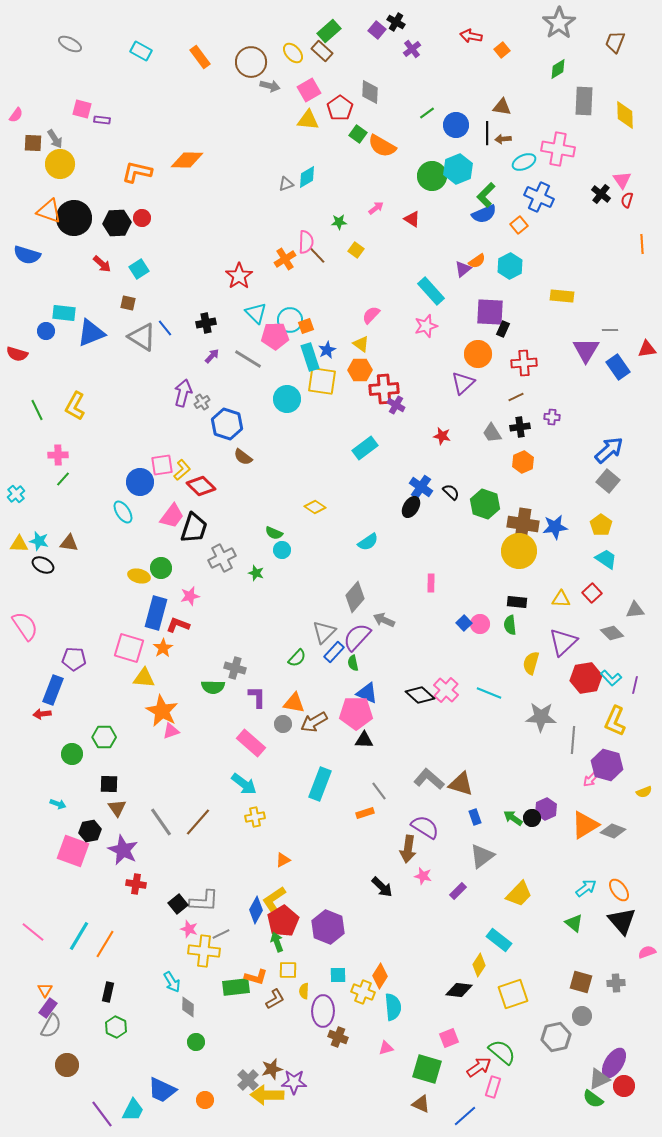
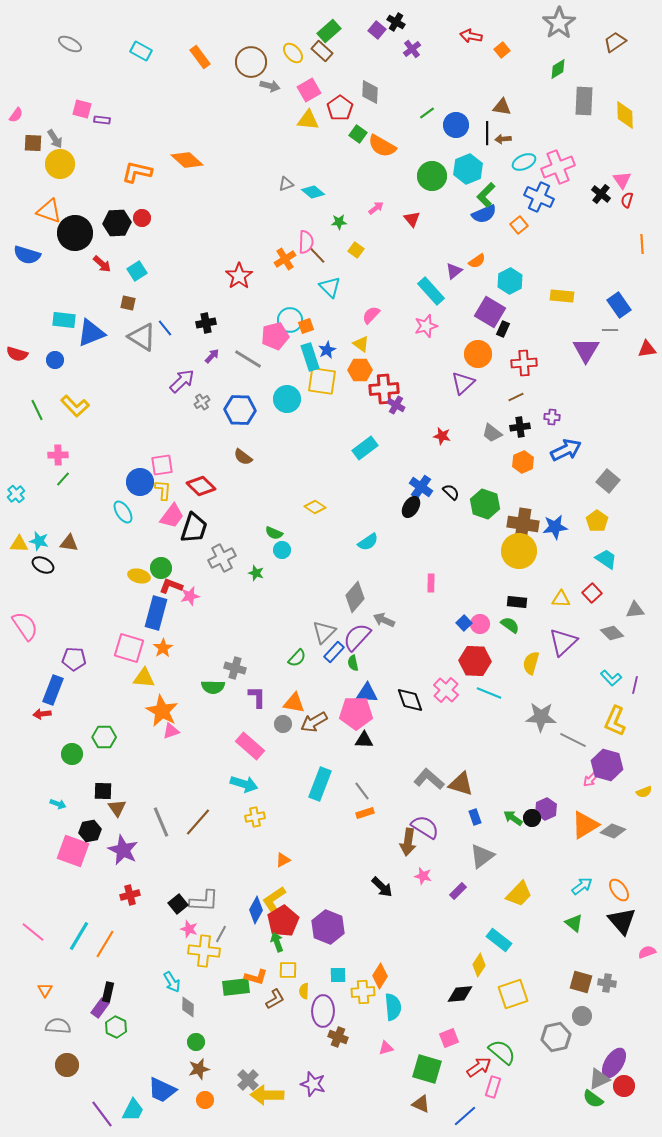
brown trapezoid at (615, 42): rotated 35 degrees clockwise
pink cross at (558, 149): moved 18 px down; rotated 32 degrees counterclockwise
orange diamond at (187, 160): rotated 40 degrees clockwise
cyan hexagon at (458, 169): moved 10 px right
cyan diamond at (307, 177): moved 6 px right, 15 px down; rotated 70 degrees clockwise
black circle at (74, 218): moved 1 px right, 15 px down
red triangle at (412, 219): rotated 18 degrees clockwise
cyan hexagon at (510, 266): moved 15 px down
cyan square at (139, 269): moved 2 px left, 2 px down
purple triangle at (463, 269): moved 9 px left, 2 px down
purple square at (490, 312): rotated 28 degrees clockwise
cyan rectangle at (64, 313): moved 7 px down
cyan triangle at (256, 313): moved 74 px right, 26 px up
blue circle at (46, 331): moved 9 px right, 29 px down
pink pentagon at (275, 336): rotated 12 degrees counterclockwise
blue rectangle at (618, 367): moved 1 px right, 62 px up
purple arrow at (183, 393): moved 1 px left, 12 px up; rotated 32 degrees clockwise
yellow L-shape at (75, 406): rotated 72 degrees counterclockwise
blue hexagon at (227, 424): moved 13 px right, 14 px up; rotated 16 degrees counterclockwise
gray trapezoid at (492, 433): rotated 20 degrees counterclockwise
blue arrow at (609, 450): moved 43 px left; rotated 16 degrees clockwise
yellow L-shape at (182, 470): moved 19 px left, 20 px down; rotated 45 degrees counterclockwise
yellow pentagon at (601, 525): moved 4 px left, 4 px up
red L-shape at (178, 625): moved 7 px left, 39 px up
green semicircle at (510, 625): rotated 132 degrees clockwise
red hexagon at (586, 678): moved 111 px left, 17 px up; rotated 12 degrees clockwise
blue triangle at (367, 693): rotated 20 degrees counterclockwise
black diamond at (420, 695): moved 10 px left, 5 px down; rotated 28 degrees clockwise
gray line at (573, 740): rotated 68 degrees counterclockwise
pink rectangle at (251, 743): moved 1 px left, 3 px down
black square at (109, 784): moved 6 px left, 7 px down
cyan arrow at (244, 784): rotated 20 degrees counterclockwise
gray line at (379, 791): moved 17 px left
gray line at (161, 822): rotated 12 degrees clockwise
brown arrow at (408, 849): moved 7 px up
red cross at (136, 884): moved 6 px left, 11 px down; rotated 24 degrees counterclockwise
cyan arrow at (586, 888): moved 4 px left, 2 px up
gray line at (221, 934): rotated 36 degrees counterclockwise
gray cross at (616, 983): moved 9 px left; rotated 12 degrees clockwise
black diamond at (459, 990): moved 1 px right, 4 px down; rotated 12 degrees counterclockwise
yellow cross at (363, 992): rotated 25 degrees counterclockwise
purple rectangle at (48, 1008): moved 52 px right
gray semicircle at (51, 1026): moved 7 px right; rotated 115 degrees counterclockwise
brown star at (272, 1069): moved 73 px left
purple star at (294, 1082): moved 19 px right, 2 px down; rotated 15 degrees clockwise
